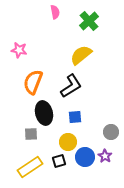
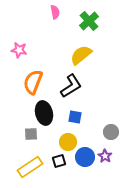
blue square: rotated 16 degrees clockwise
